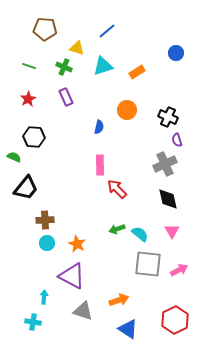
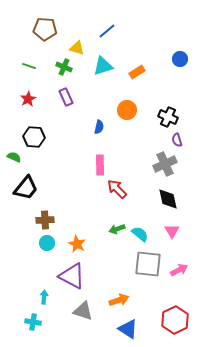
blue circle: moved 4 px right, 6 px down
